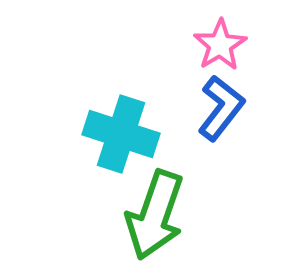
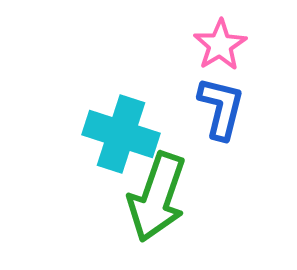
blue L-shape: rotated 24 degrees counterclockwise
green arrow: moved 2 px right, 18 px up
